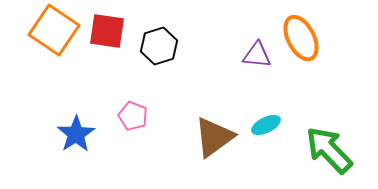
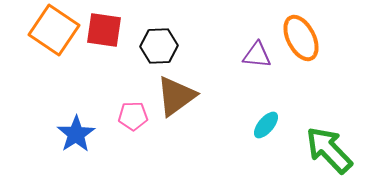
red square: moved 3 px left, 1 px up
black hexagon: rotated 15 degrees clockwise
pink pentagon: rotated 24 degrees counterclockwise
cyan ellipse: rotated 24 degrees counterclockwise
brown triangle: moved 38 px left, 41 px up
